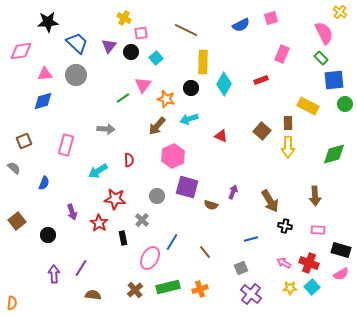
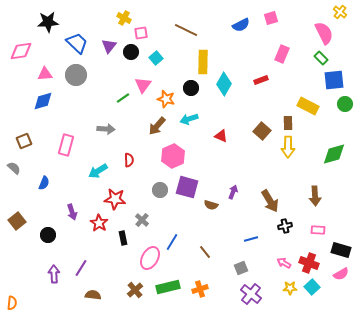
gray circle at (157, 196): moved 3 px right, 6 px up
black cross at (285, 226): rotated 24 degrees counterclockwise
